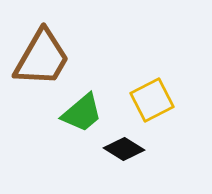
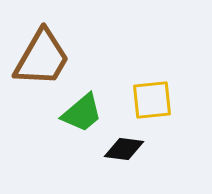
yellow square: rotated 21 degrees clockwise
black diamond: rotated 24 degrees counterclockwise
